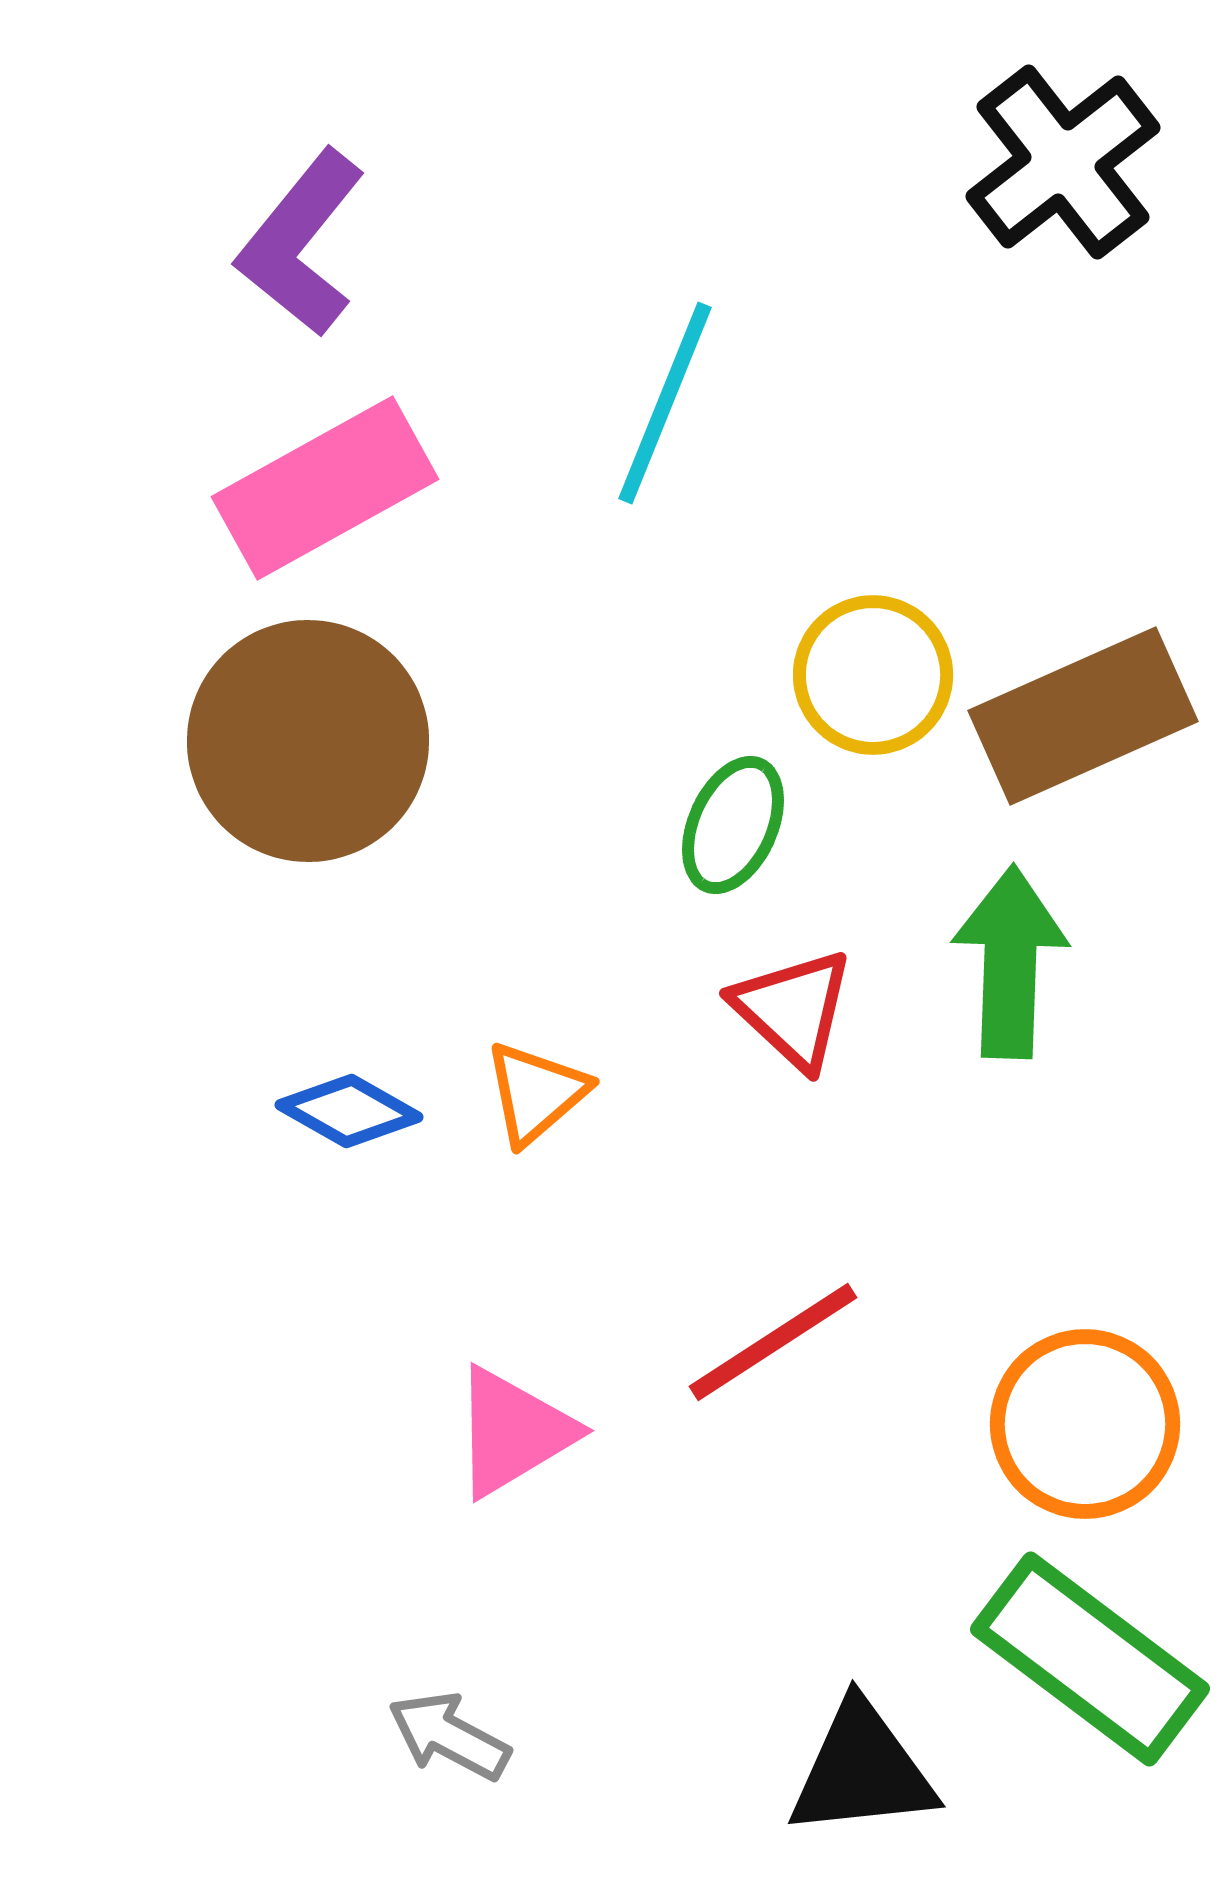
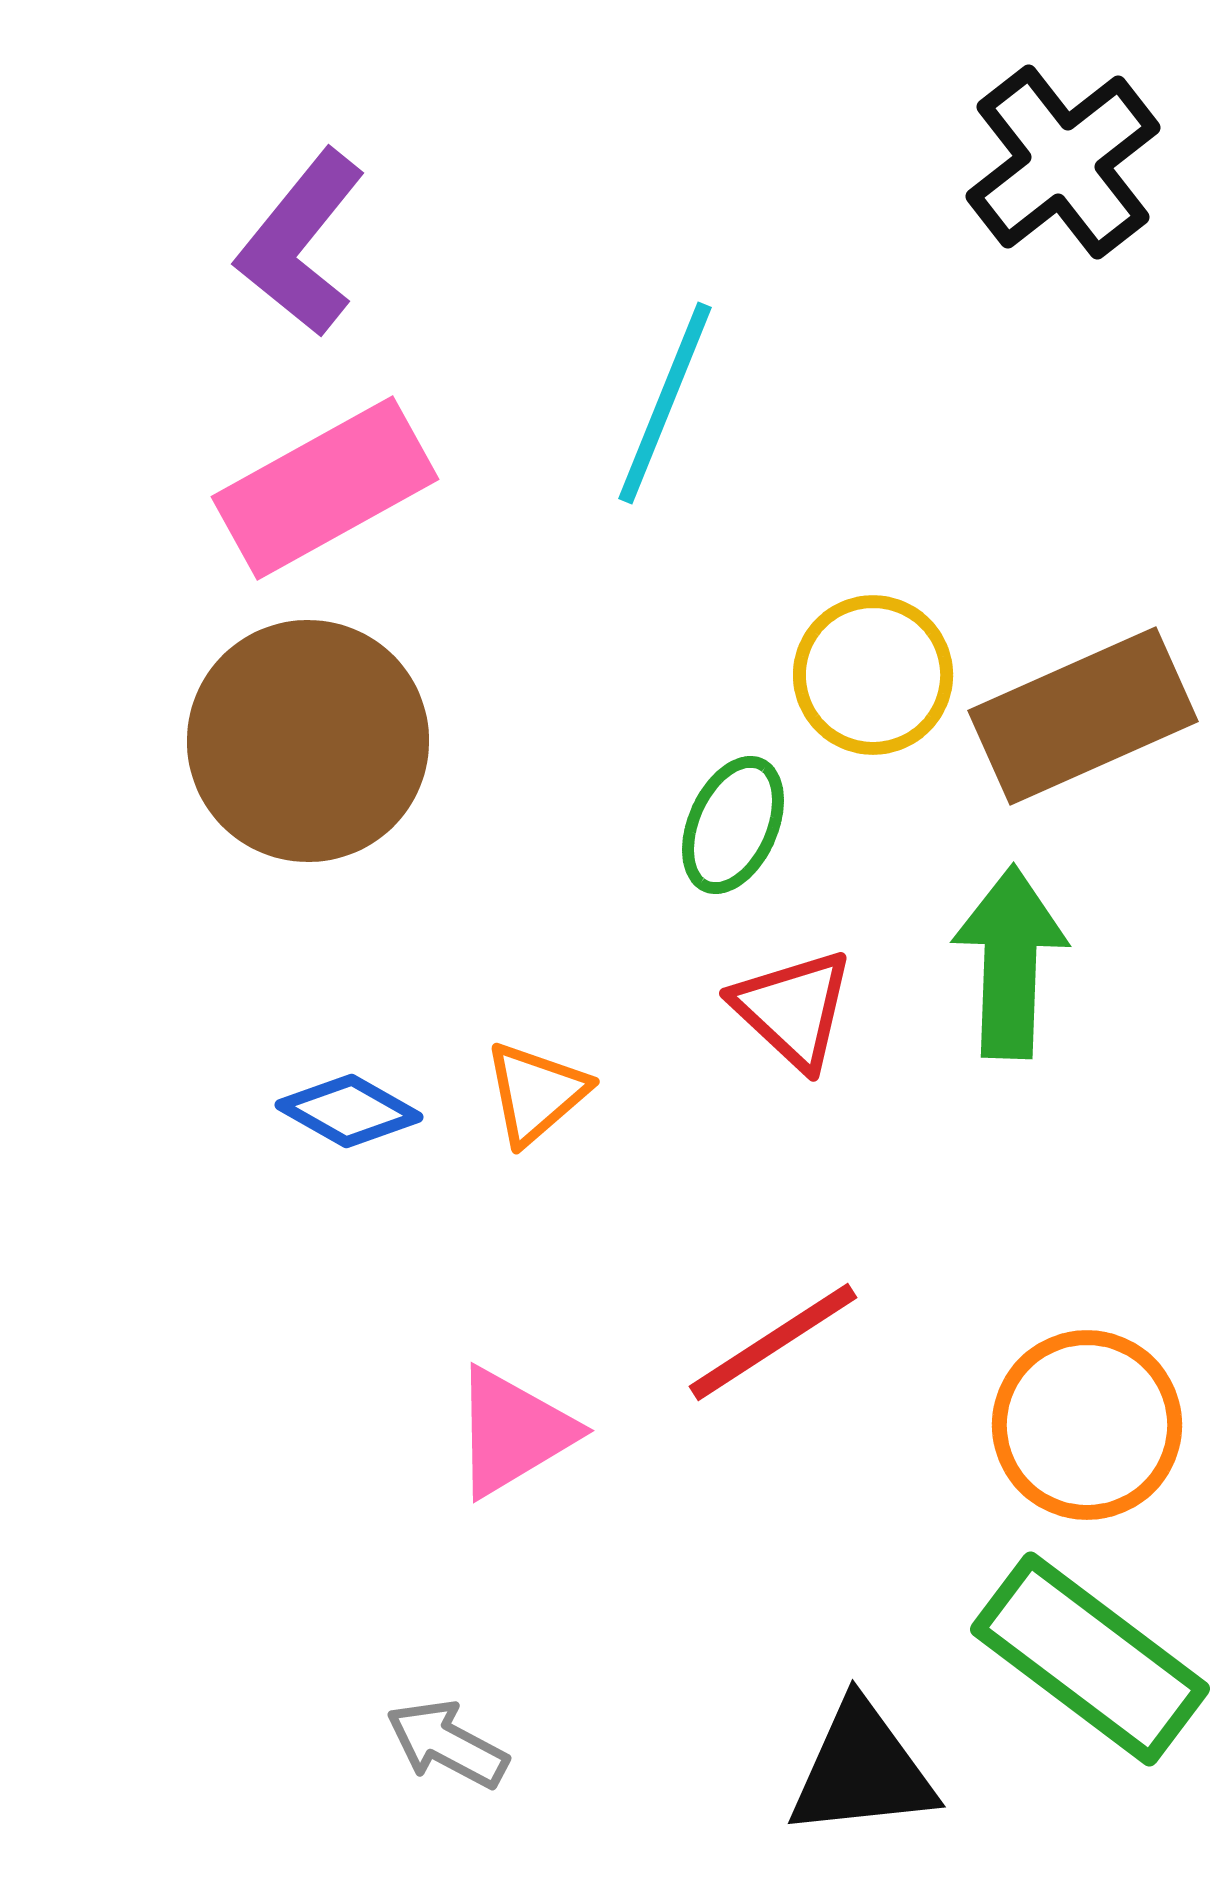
orange circle: moved 2 px right, 1 px down
gray arrow: moved 2 px left, 8 px down
